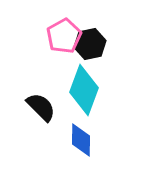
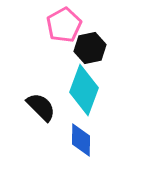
pink pentagon: moved 11 px up
black hexagon: moved 4 px down
